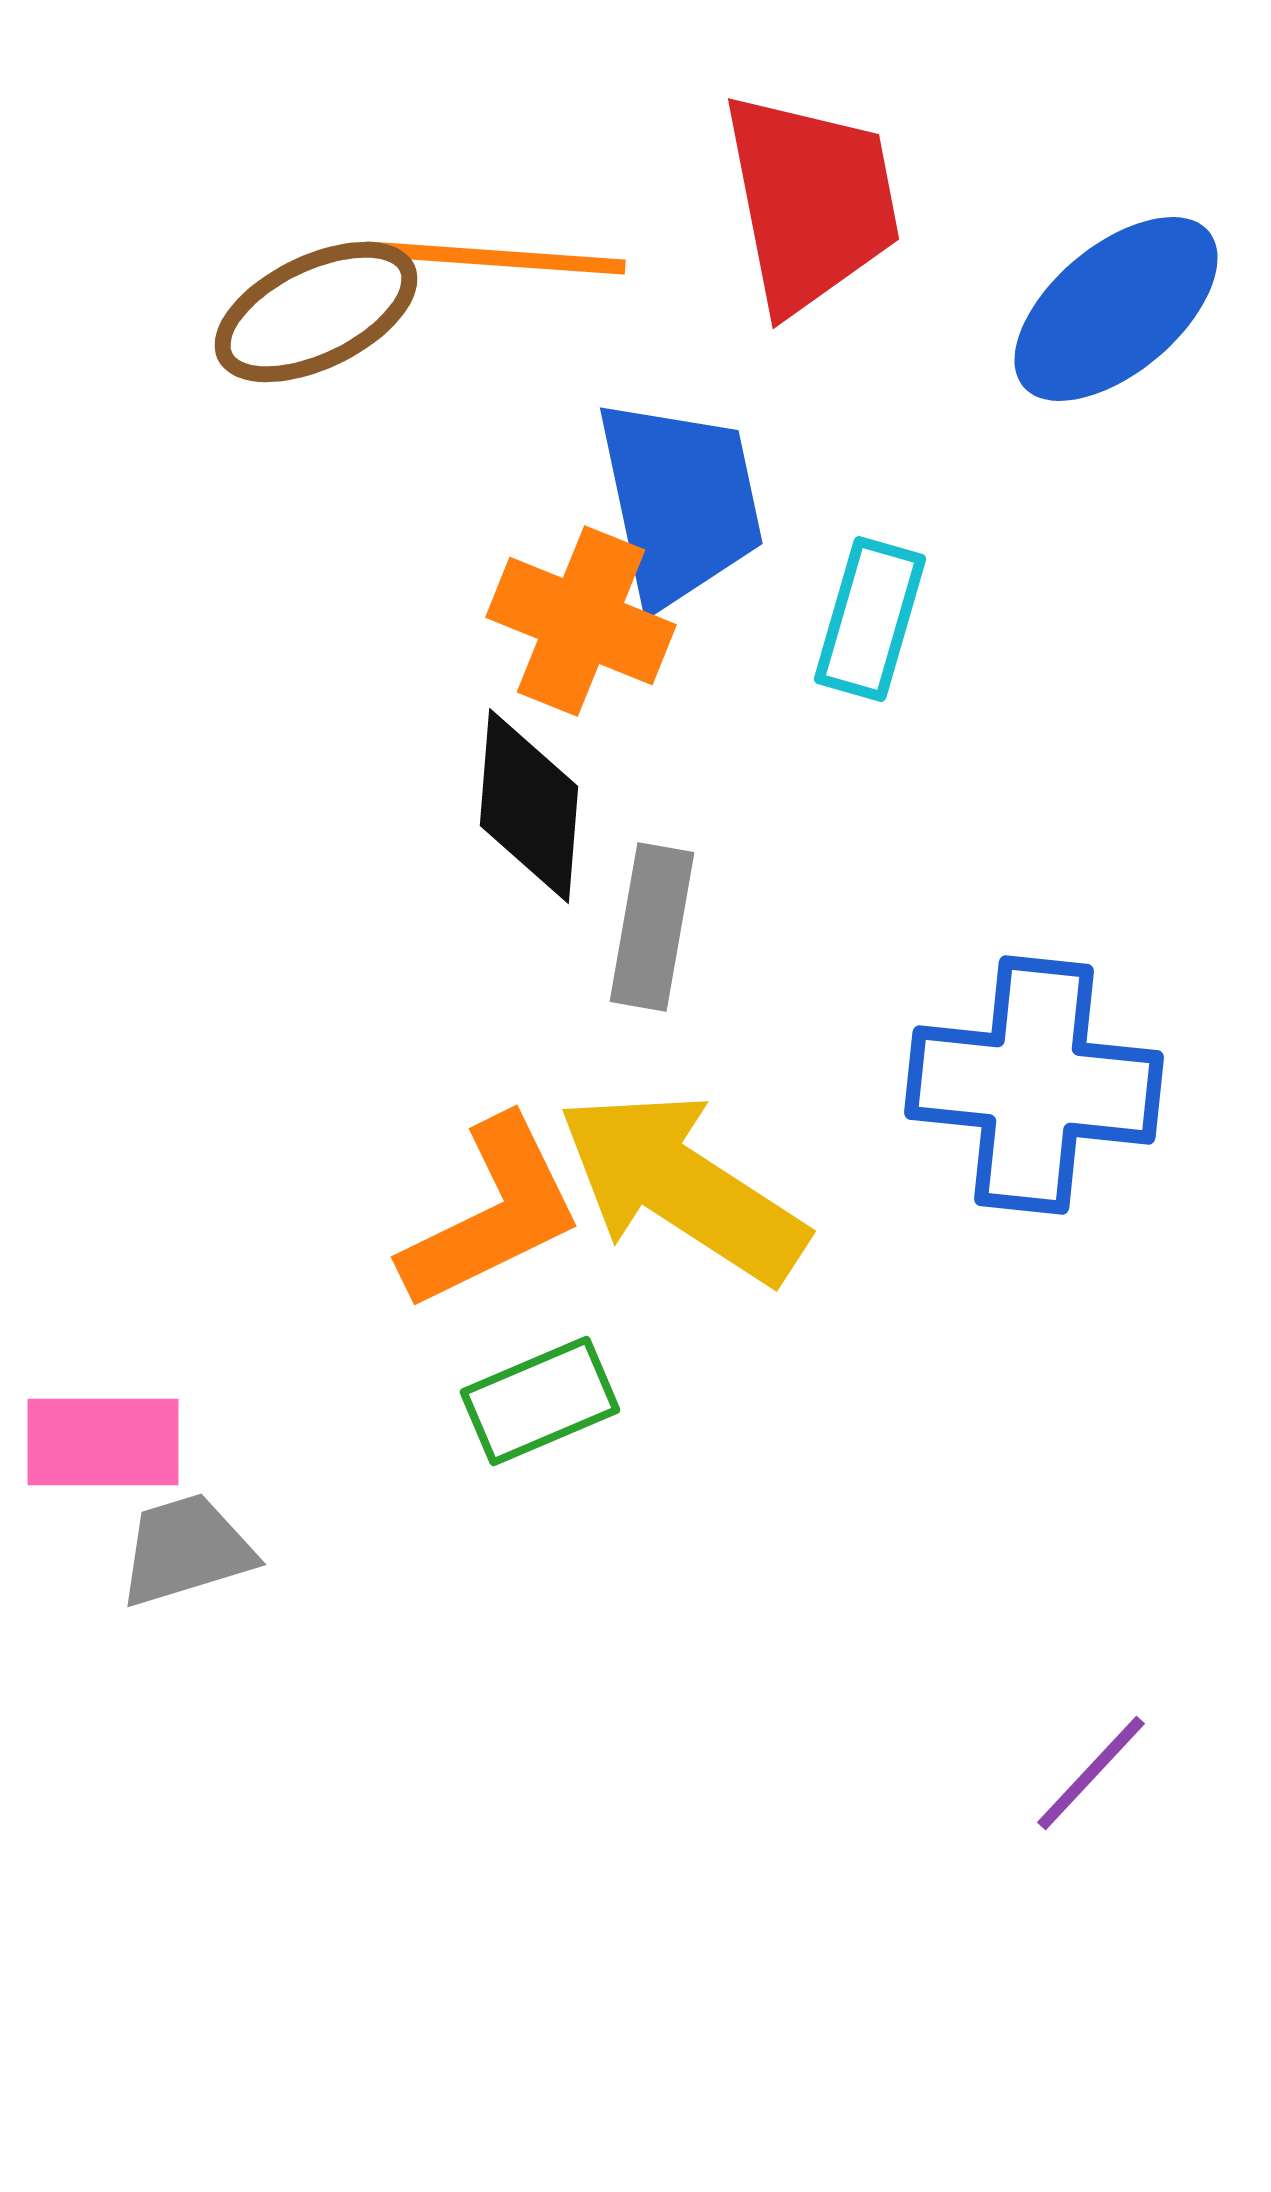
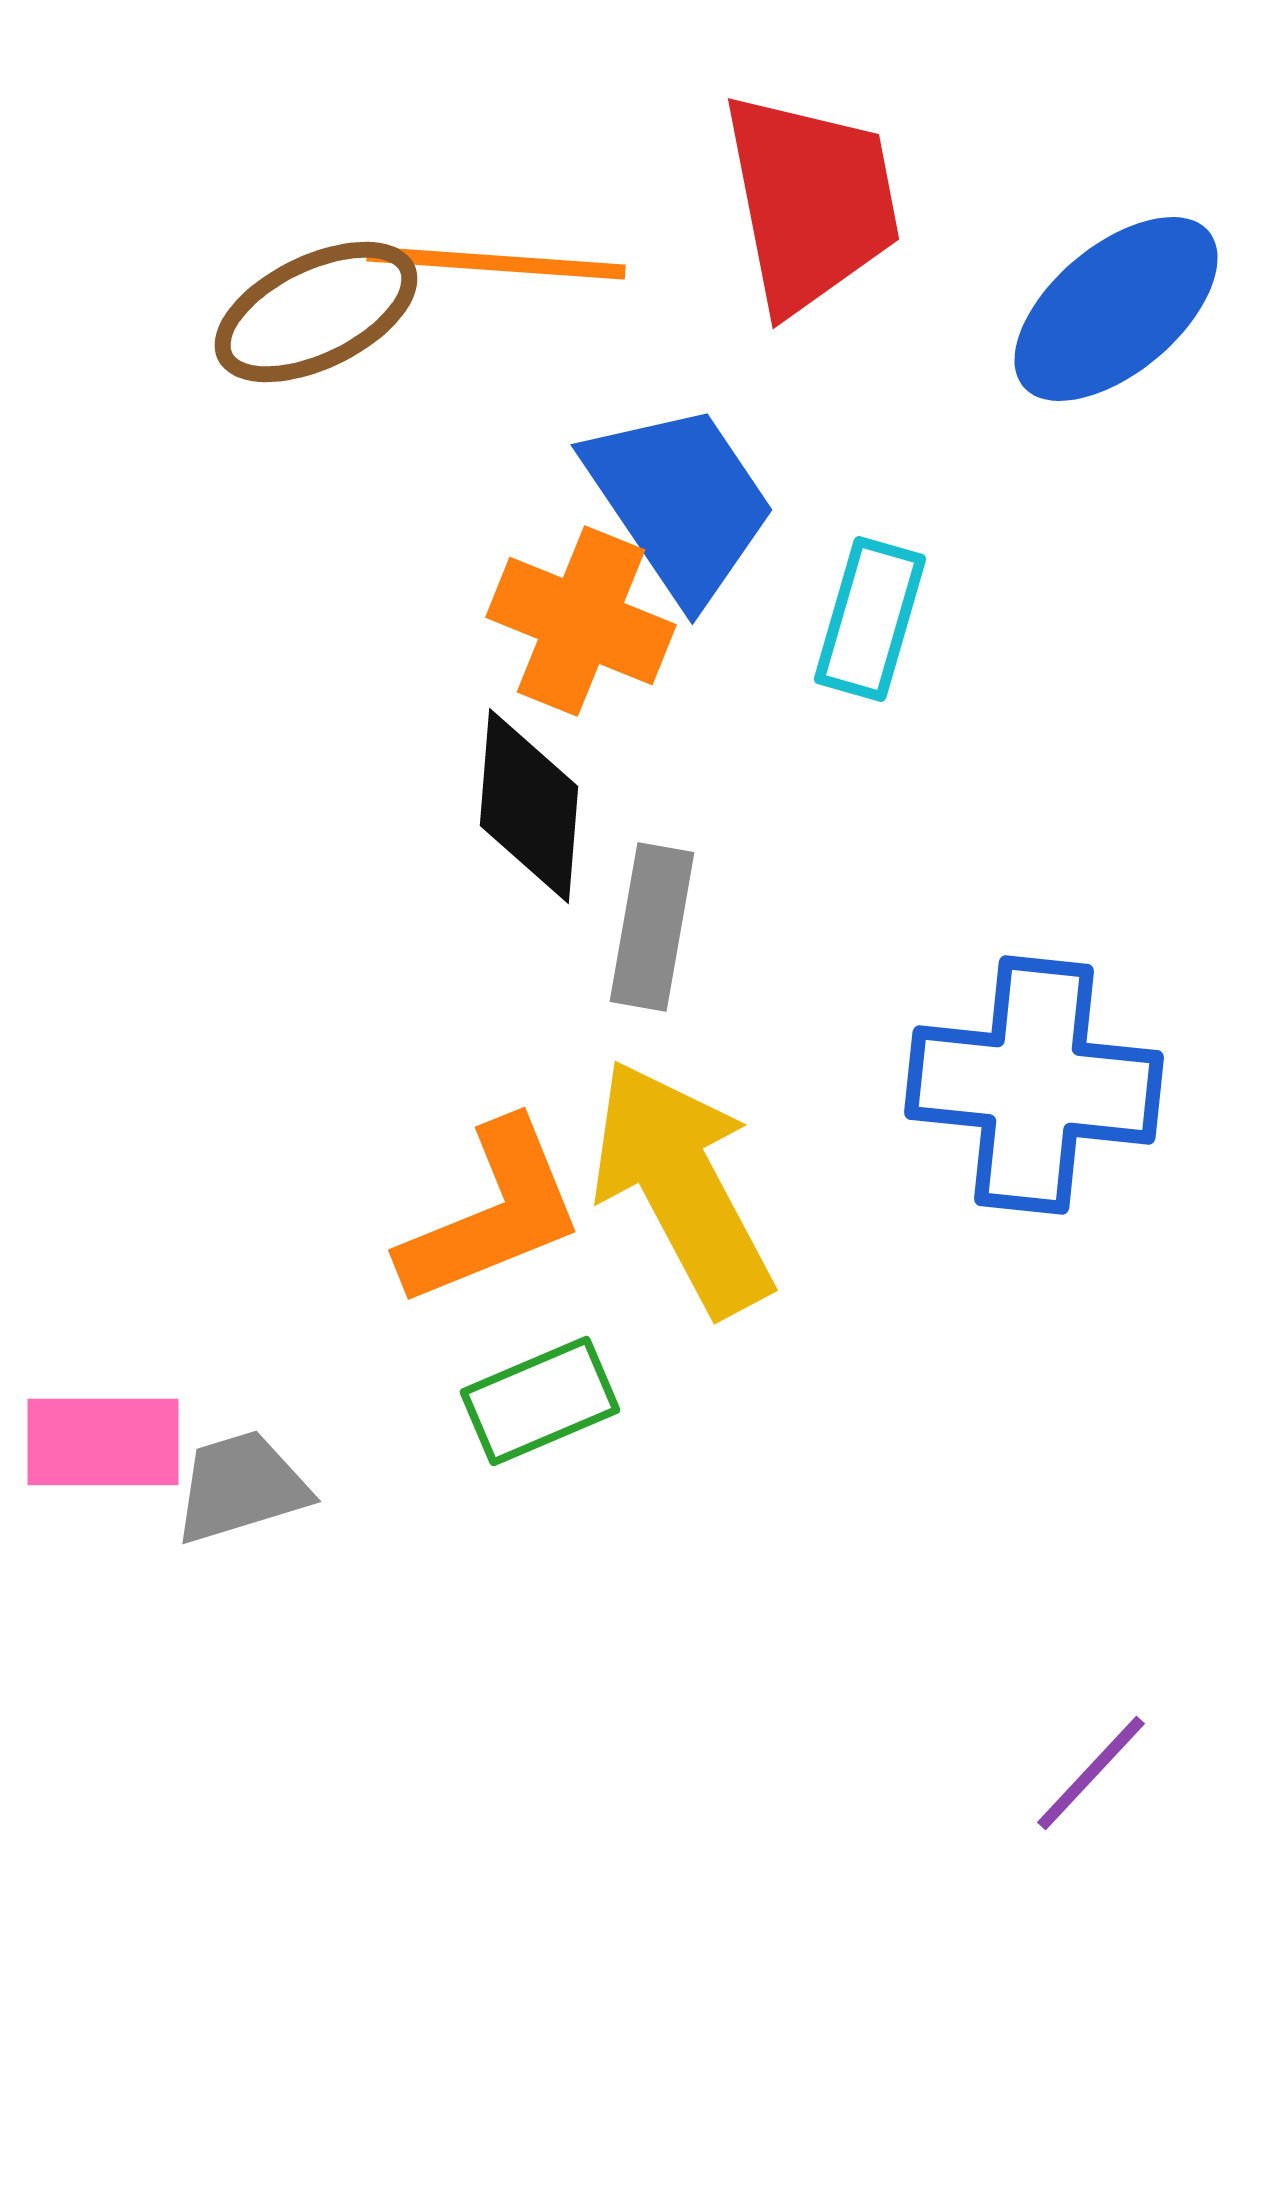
orange line: moved 5 px down
blue trapezoid: rotated 22 degrees counterclockwise
yellow arrow: rotated 29 degrees clockwise
orange L-shape: rotated 4 degrees clockwise
gray trapezoid: moved 55 px right, 63 px up
